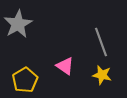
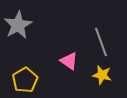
gray star: moved 1 px down
pink triangle: moved 4 px right, 5 px up
